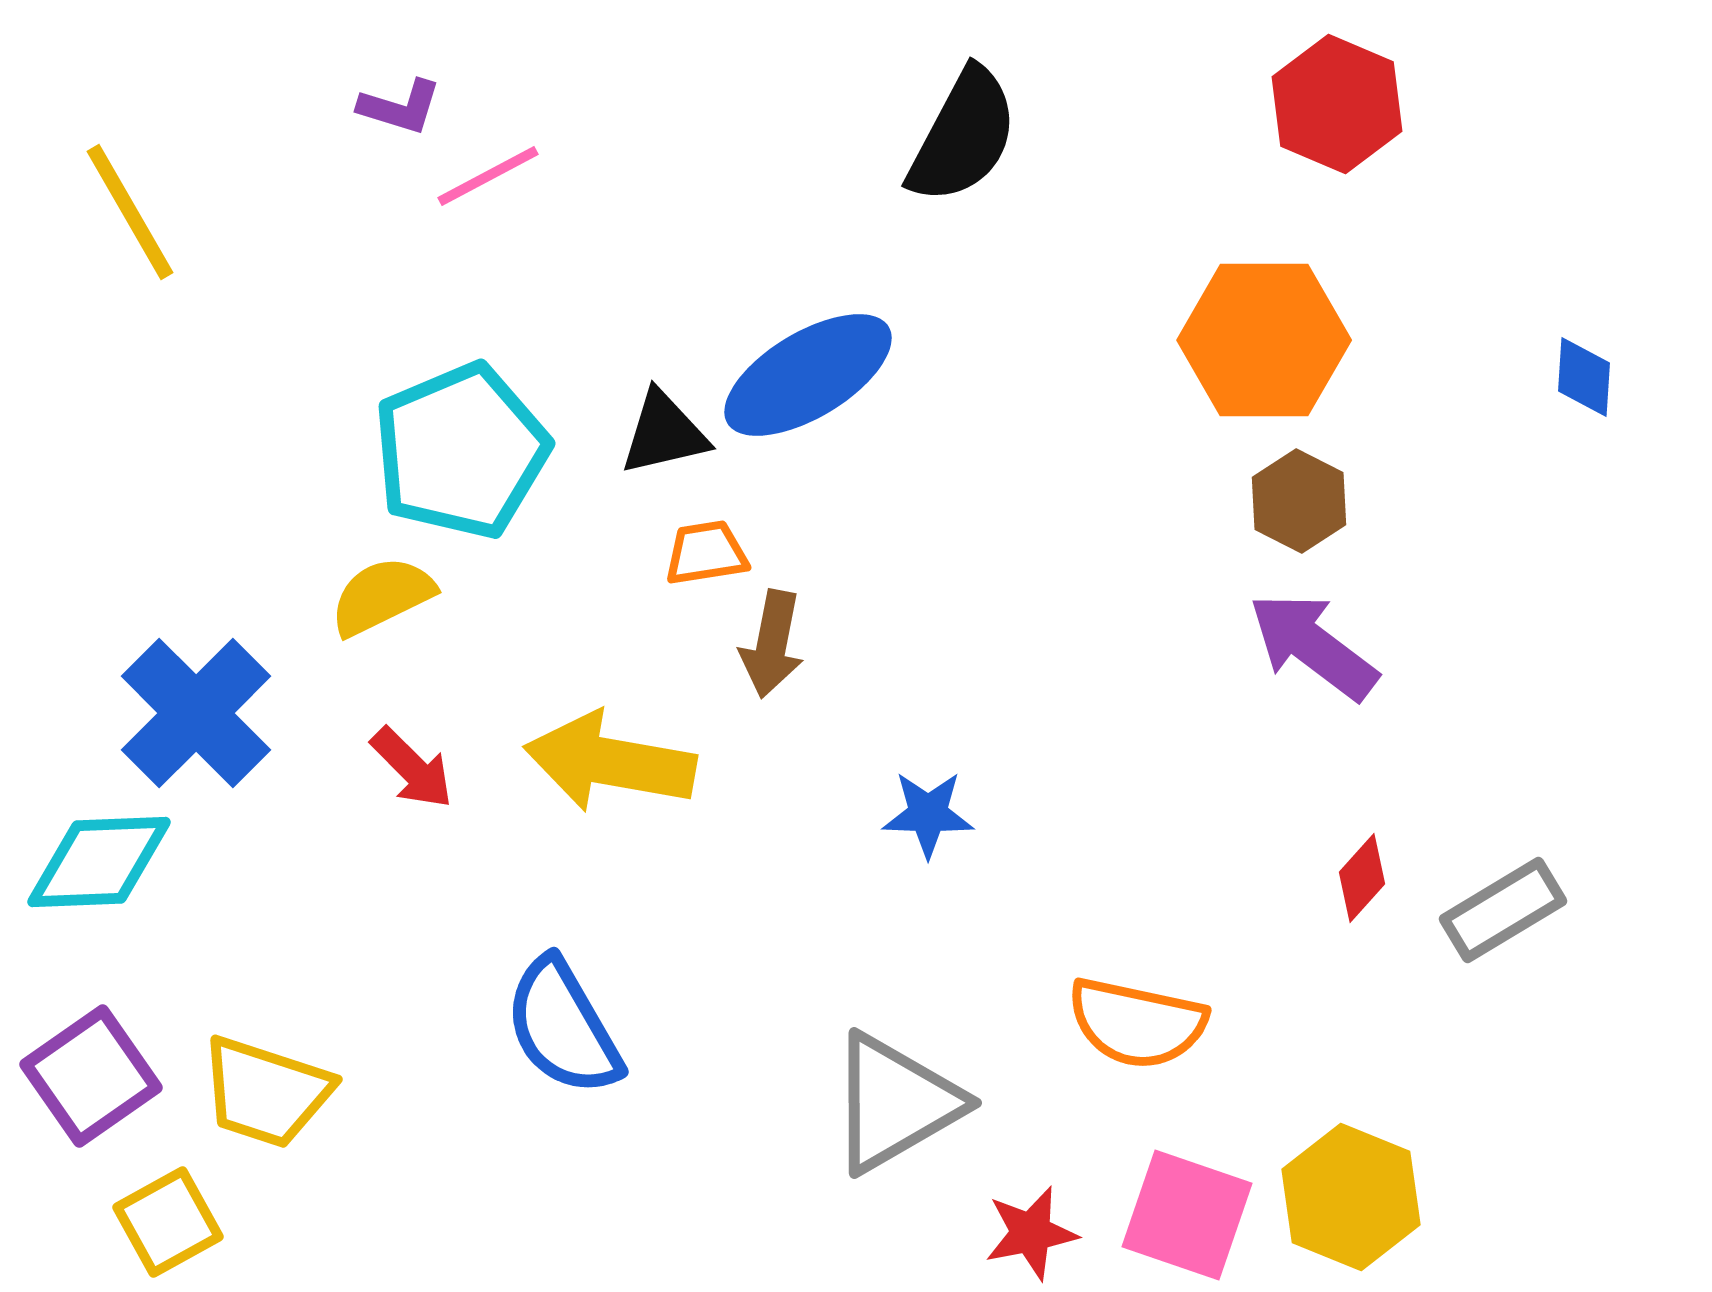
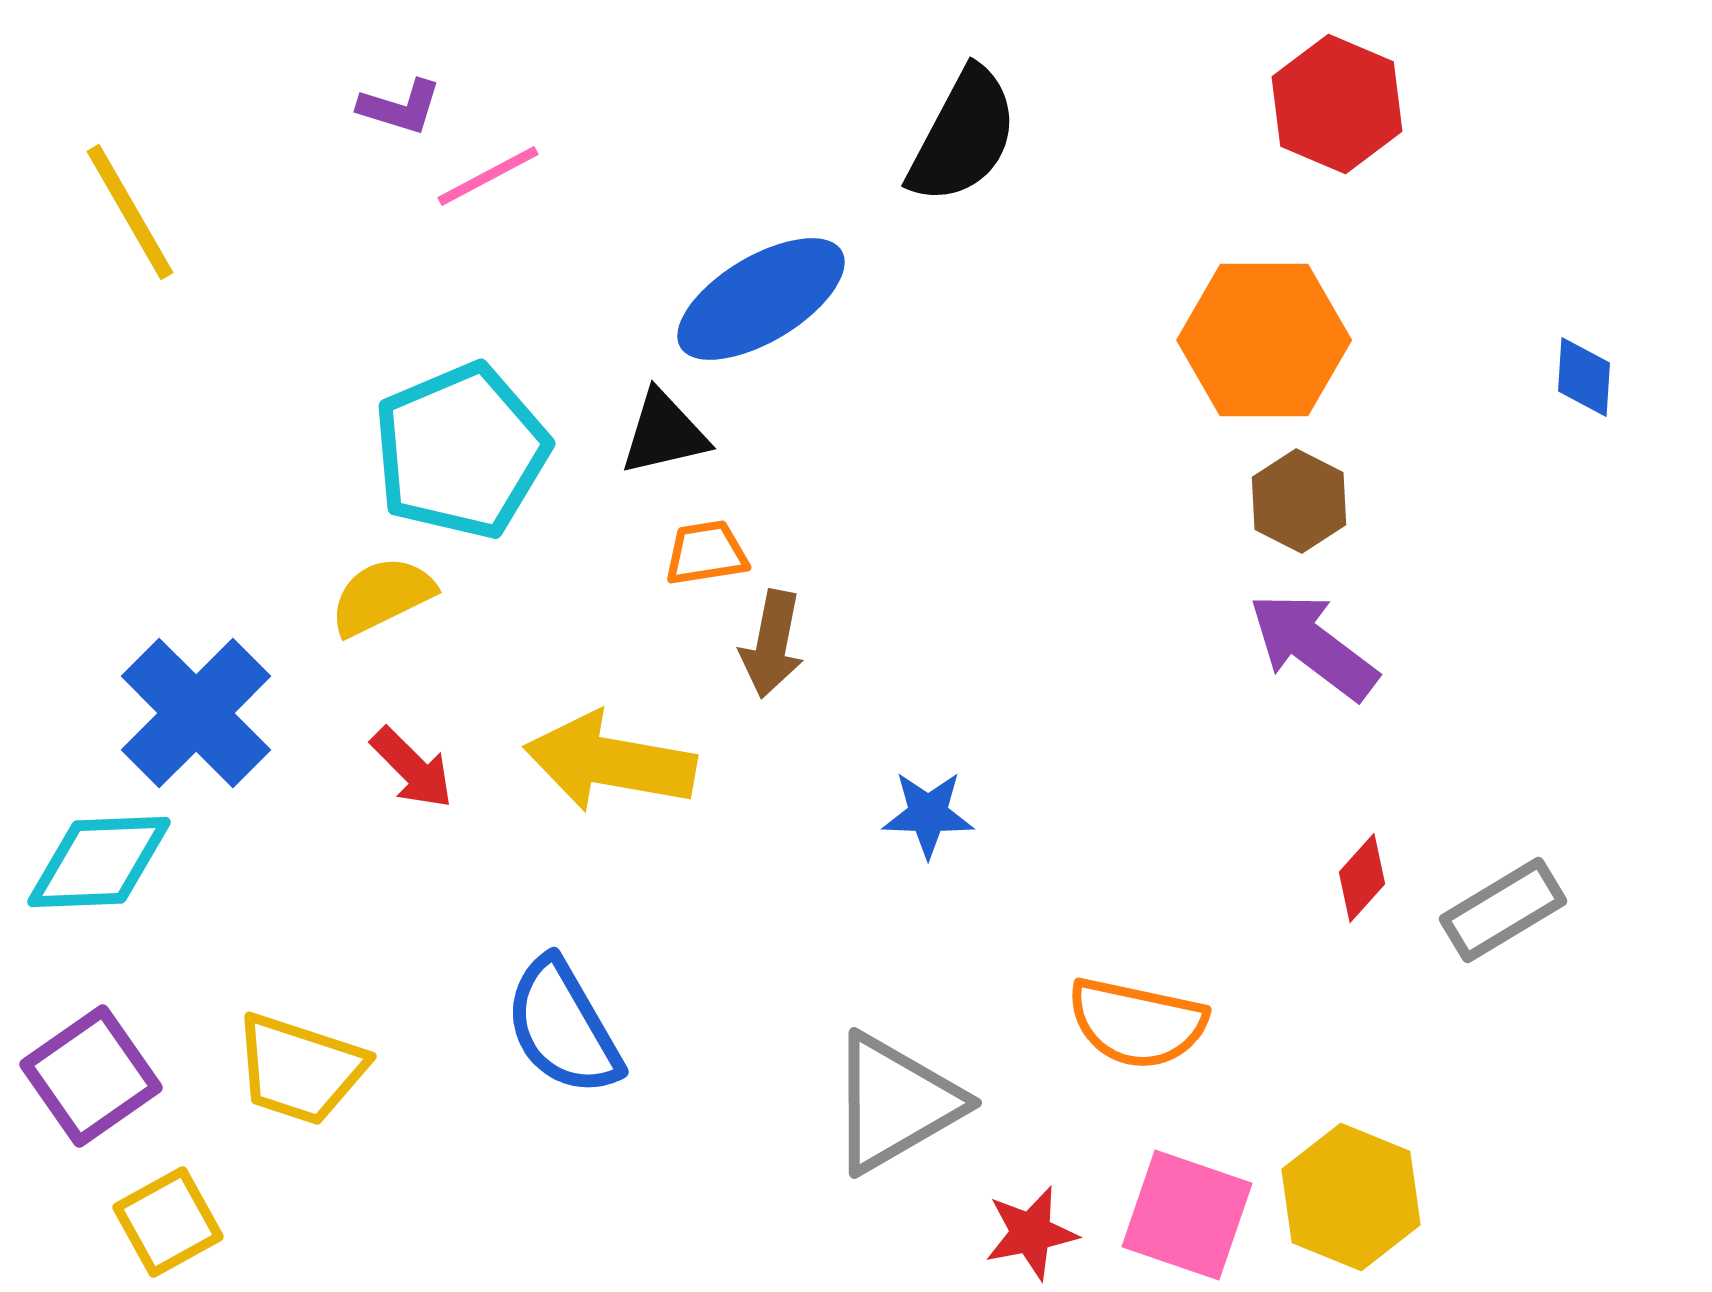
blue ellipse: moved 47 px left, 76 px up
yellow trapezoid: moved 34 px right, 23 px up
